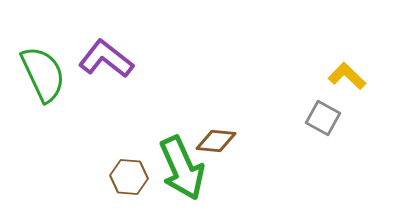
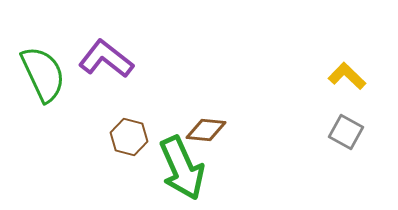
gray square: moved 23 px right, 14 px down
brown diamond: moved 10 px left, 11 px up
brown hexagon: moved 40 px up; rotated 9 degrees clockwise
